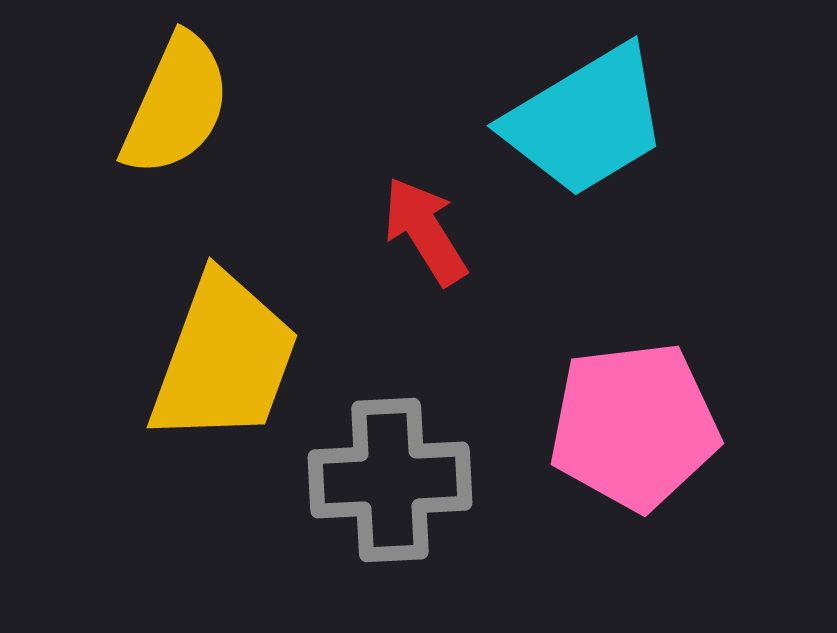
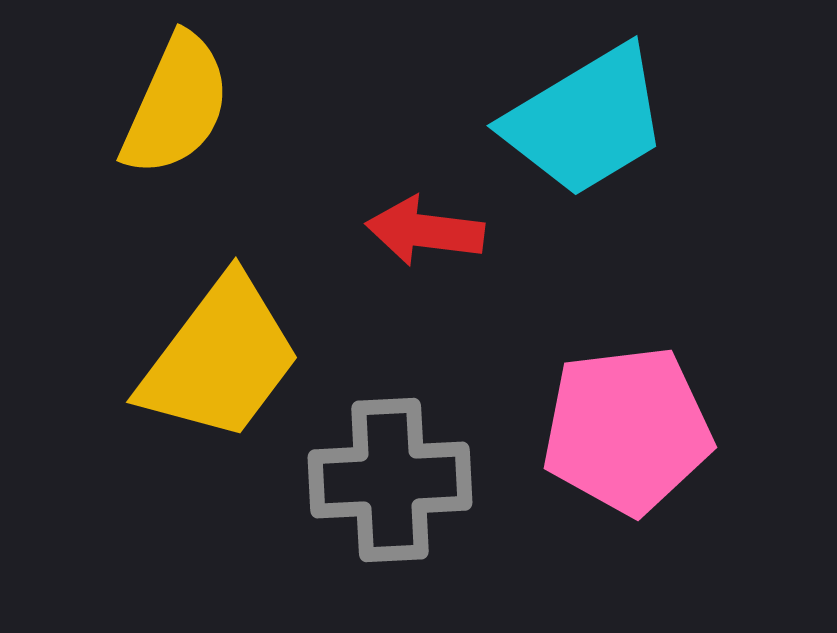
red arrow: rotated 51 degrees counterclockwise
yellow trapezoid: moved 4 px left; rotated 17 degrees clockwise
pink pentagon: moved 7 px left, 4 px down
